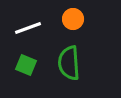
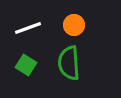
orange circle: moved 1 px right, 6 px down
green square: rotated 10 degrees clockwise
